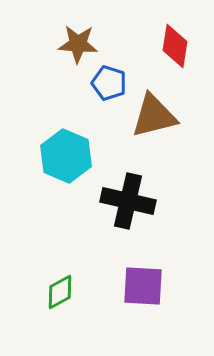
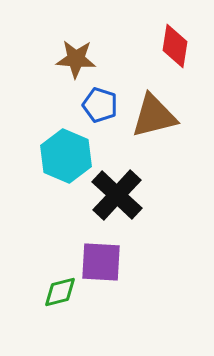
brown star: moved 2 px left, 15 px down
blue pentagon: moved 9 px left, 22 px down
black cross: moved 11 px left, 6 px up; rotated 30 degrees clockwise
purple square: moved 42 px left, 24 px up
green diamond: rotated 15 degrees clockwise
